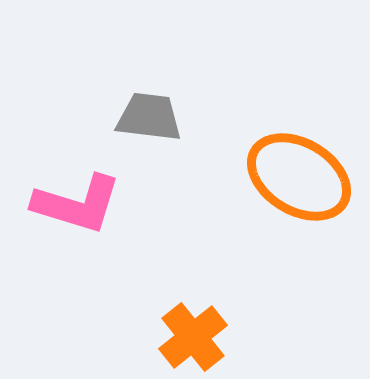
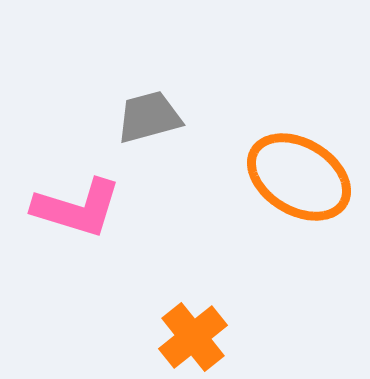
gray trapezoid: rotated 22 degrees counterclockwise
pink L-shape: moved 4 px down
